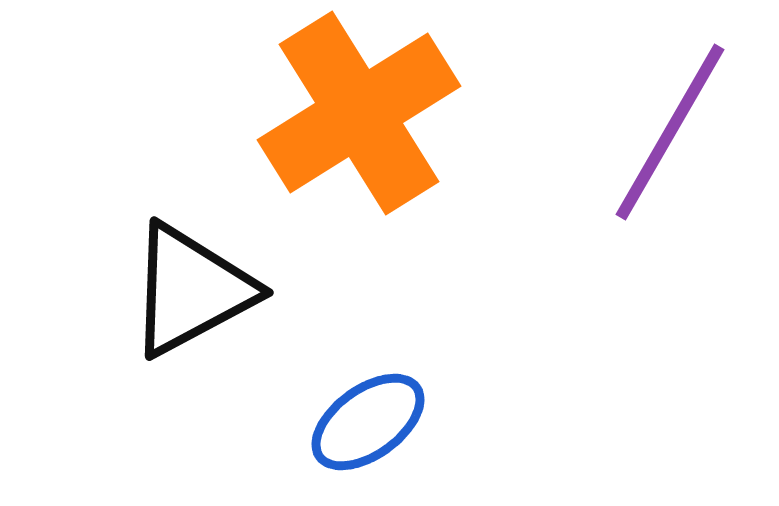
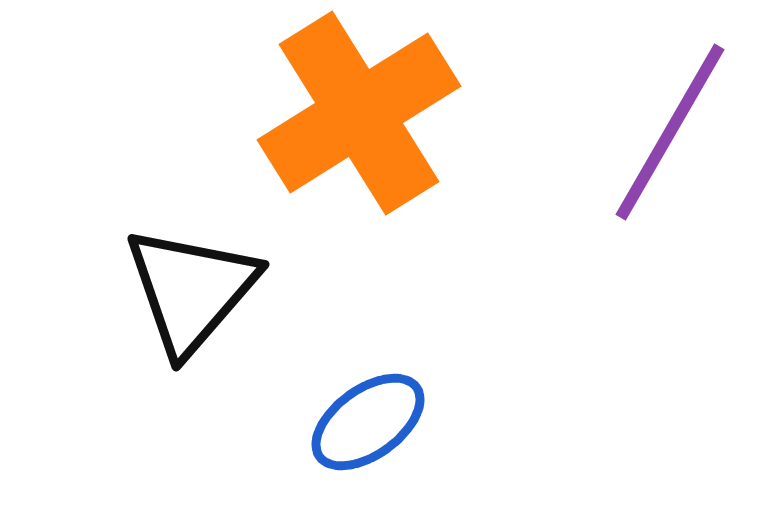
black triangle: rotated 21 degrees counterclockwise
